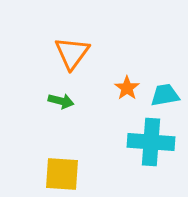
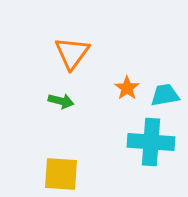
yellow square: moved 1 px left
